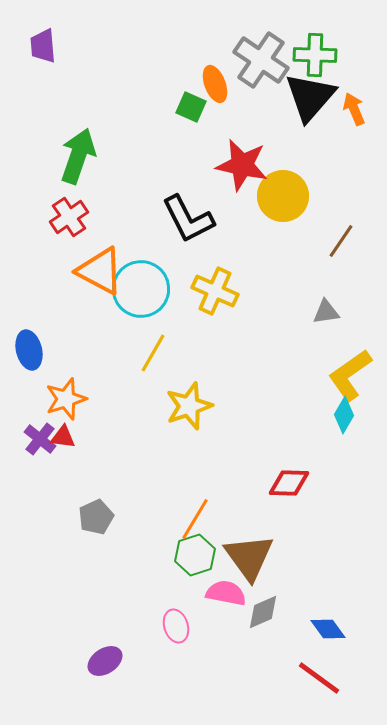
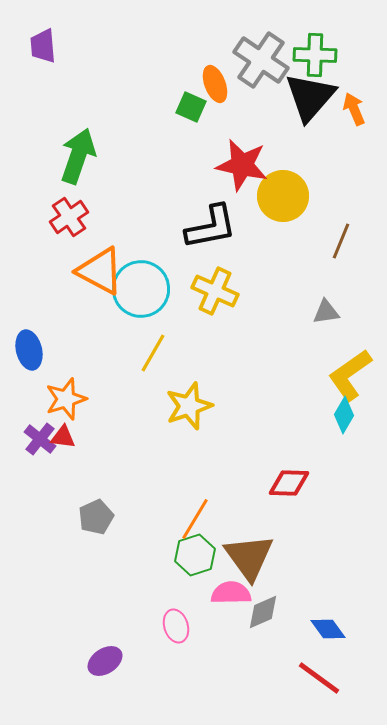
black L-shape: moved 23 px right, 8 px down; rotated 74 degrees counterclockwise
brown line: rotated 12 degrees counterclockwise
pink semicircle: moved 5 px right; rotated 12 degrees counterclockwise
